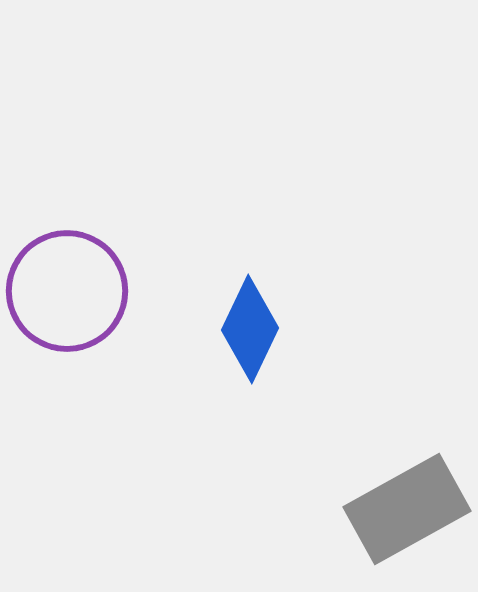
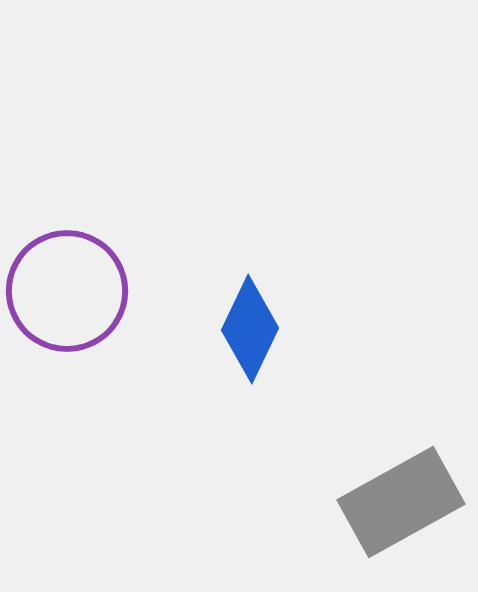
gray rectangle: moved 6 px left, 7 px up
